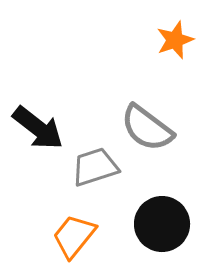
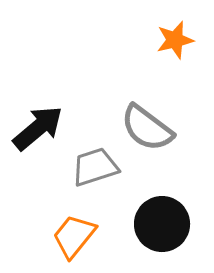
orange star: rotated 6 degrees clockwise
black arrow: rotated 78 degrees counterclockwise
